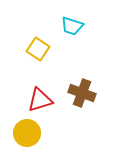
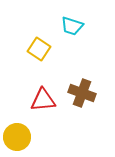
yellow square: moved 1 px right
red triangle: moved 3 px right; rotated 12 degrees clockwise
yellow circle: moved 10 px left, 4 px down
